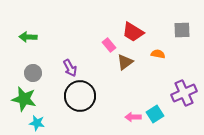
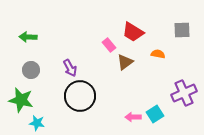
gray circle: moved 2 px left, 3 px up
green star: moved 3 px left, 1 px down
